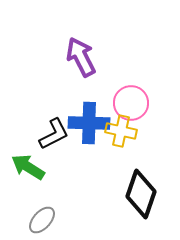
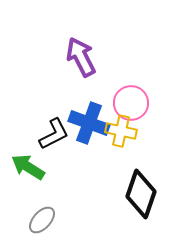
blue cross: rotated 18 degrees clockwise
